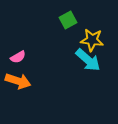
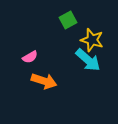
yellow star: rotated 10 degrees clockwise
pink semicircle: moved 12 px right
orange arrow: moved 26 px right
